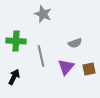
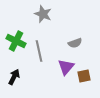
green cross: rotated 24 degrees clockwise
gray line: moved 2 px left, 5 px up
brown square: moved 5 px left, 7 px down
